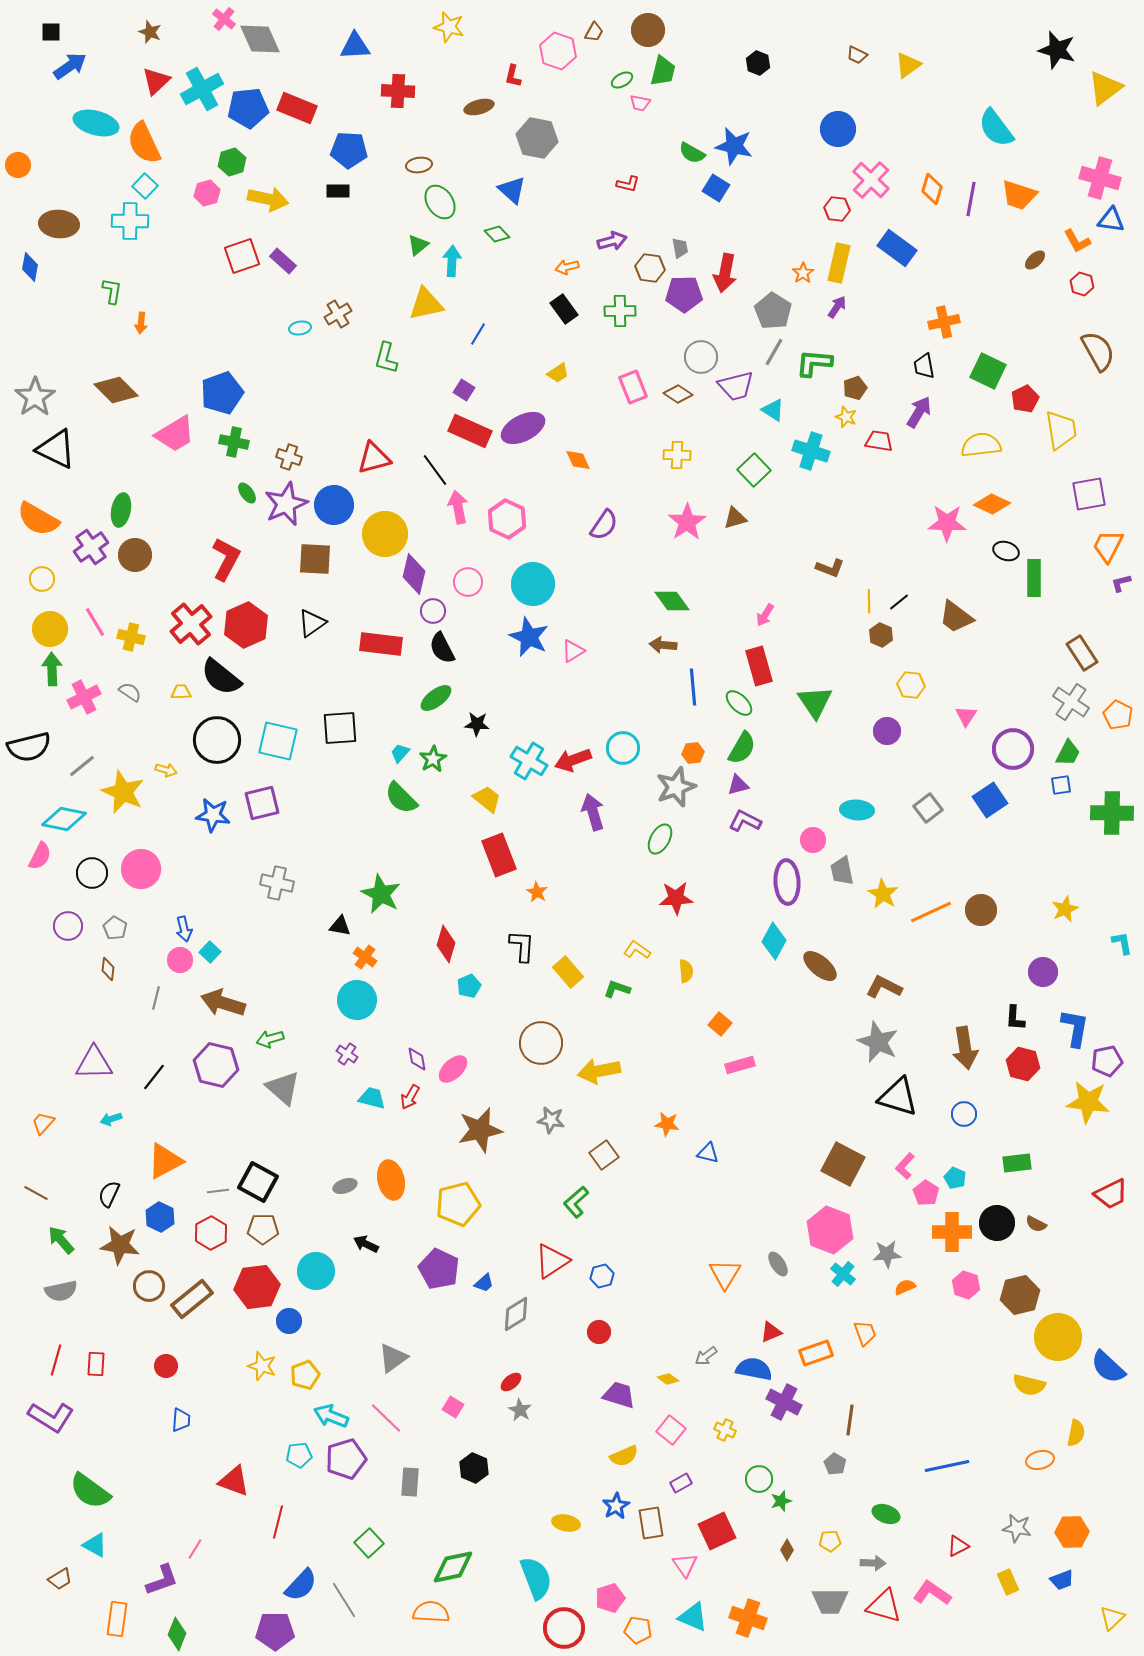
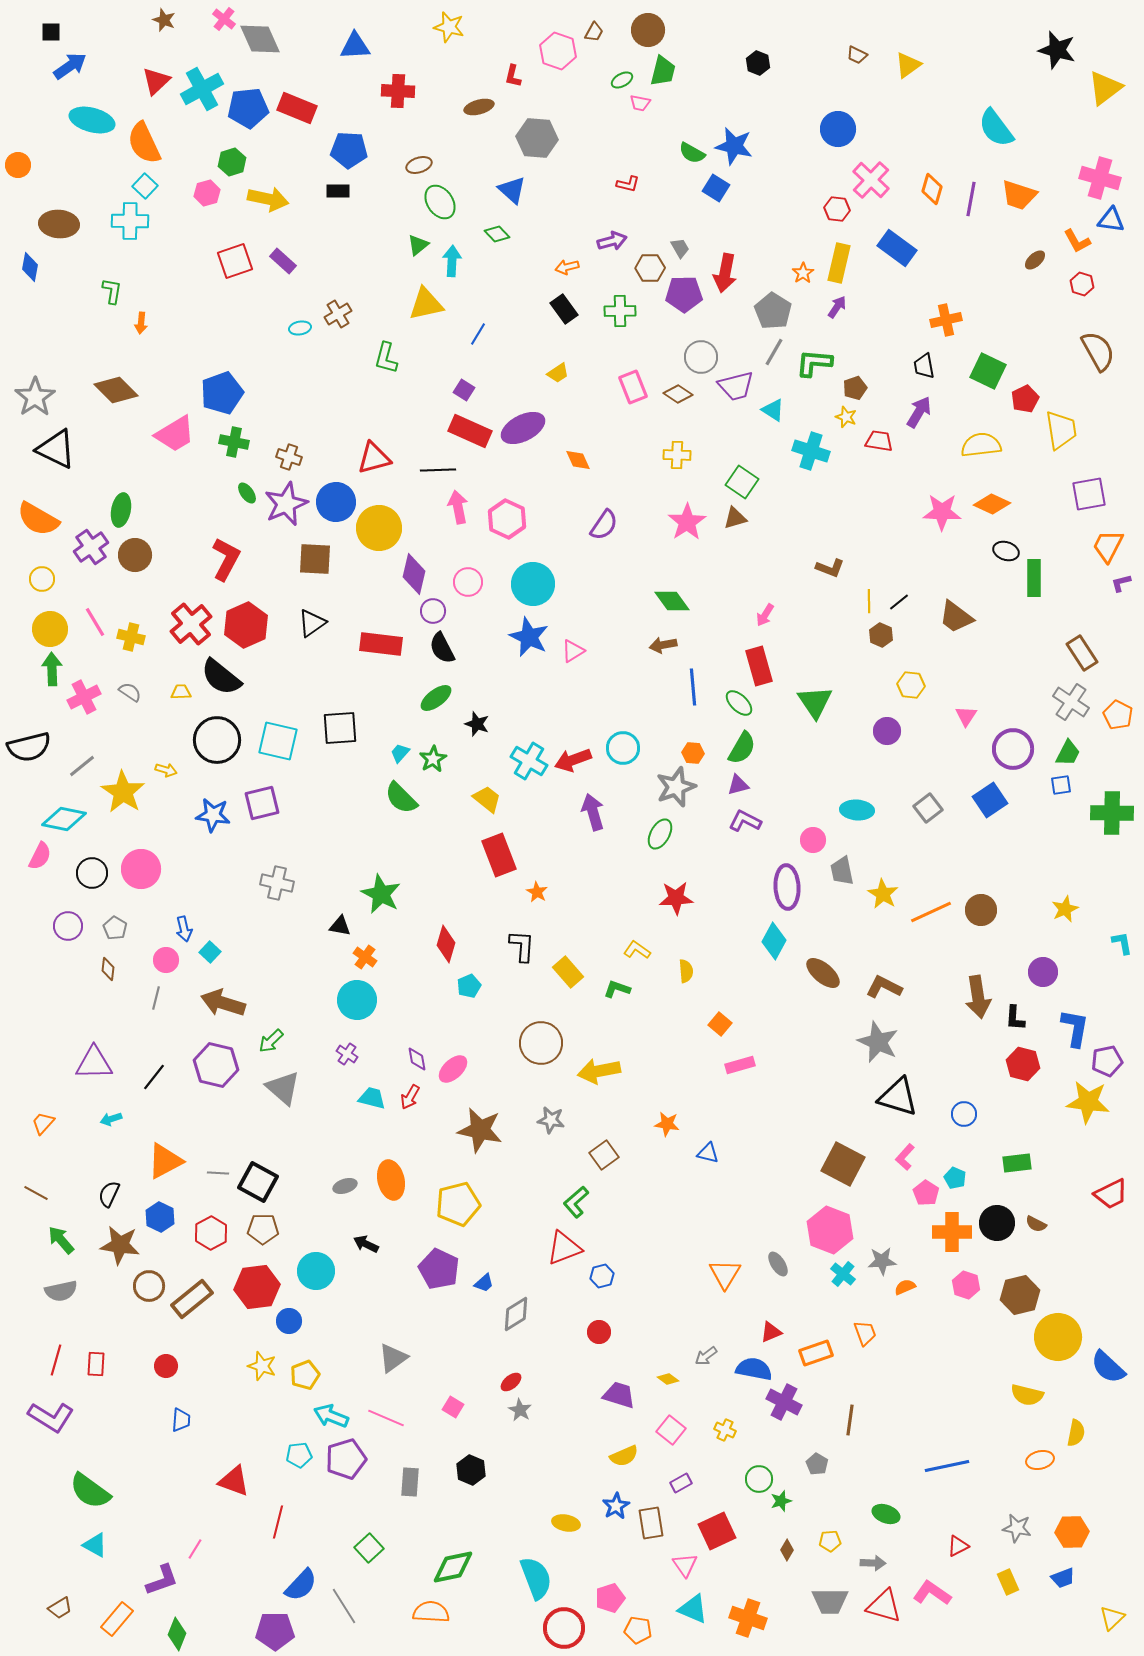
brown star at (150, 32): moved 14 px right, 12 px up
cyan ellipse at (96, 123): moved 4 px left, 3 px up
gray hexagon at (537, 138): rotated 6 degrees counterclockwise
brown ellipse at (419, 165): rotated 10 degrees counterclockwise
gray trapezoid at (680, 248): rotated 20 degrees counterclockwise
red square at (242, 256): moved 7 px left, 5 px down
brown hexagon at (650, 268): rotated 8 degrees counterclockwise
orange cross at (944, 322): moved 2 px right, 2 px up
black line at (435, 470): moved 3 px right; rotated 56 degrees counterclockwise
green square at (754, 470): moved 12 px left, 12 px down; rotated 12 degrees counterclockwise
blue circle at (334, 505): moved 2 px right, 3 px up
pink star at (947, 523): moved 5 px left, 11 px up
yellow circle at (385, 534): moved 6 px left, 6 px up
brown arrow at (663, 645): rotated 16 degrees counterclockwise
black star at (477, 724): rotated 15 degrees clockwise
orange hexagon at (693, 753): rotated 10 degrees clockwise
yellow star at (123, 792): rotated 9 degrees clockwise
green ellipse at (660, 839): moved 5 px up
purple ellipse at (787, 882): moved 5 px down
pink circle at (180, 960): moved 14 px left
brown ellipse at (820, 966): moved 3 px right, 7 px down
green arrow at (270, 1039): moved 1 px right, 2 px down; rotated 28 degrees counterclockwise
brown arrow at (965, 1048): moved 13 px right, 51 px up
brown star at (480, 1130): rotated 24 degrees clockwise
pink L-shape at (905, 1166): moved 9 px up
gray line at (218, 1191): moved 18 px up; rotated 10 degrees clockwise
gray star at (887, 1254): moved 5 px left, 7 px down
red triangle at (552, 1261): moved 12 px right, 13 px up; rotated 12 degrees clockwise
yellow semicircle at (1029, 1385): moved 2 px left, 10 px down
pink line at (386, 1418): rotated 21 degrees counterclockwise
gray pentagon at (835, 1464): moved 18 px left
black hexagon at (474, 1468): moved 3 px left, 2 px down
green square at (369, 1543): moved 5 px down
brown trapezoid at (60, 1579): moved 29 px down
blue trapezoid at (1062, 1580): moved 1 px right, 2 px up
gray line at (344, 1600): moved 6 px down
cyan triangle at (693, 1617): moved 8 px up
orange rectangle at (117, 1619): rotated 32 degrees clockwise
